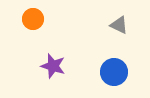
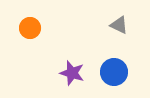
orange circle: moved 3 px left, 9 px down
purple star: moved 19 px right, 7 px down
